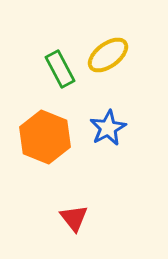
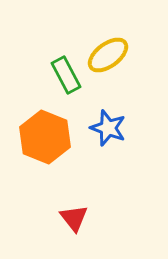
green rectangle: moved 6 px right, 6 px down
blue star: rotated 24 degrees counterclockwise
